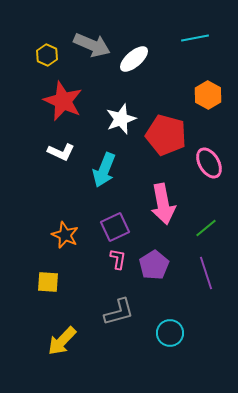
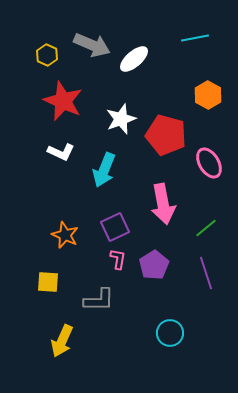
gray L-shape: moved 20 px left, 12 px up; rotated 16 degrees clockwise
yellow arrow: rotated 20 degrees counterclockwise
